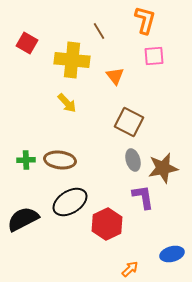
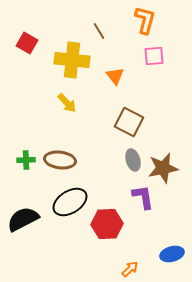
red hexagon: rotated 24 degrees clockwise
